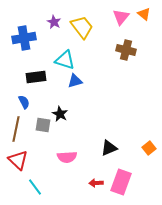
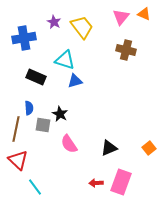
orange triangle: rotated 16 degrees counterclockwise
black rectangle: rotated 30 degrees clockwise
blue semicircle: moved 5 px right, 6 px down; rotated 24 degrees clockwise
pink semicircle: moved 2 px right, 13 px up; rotated 60 degrees clockwise
